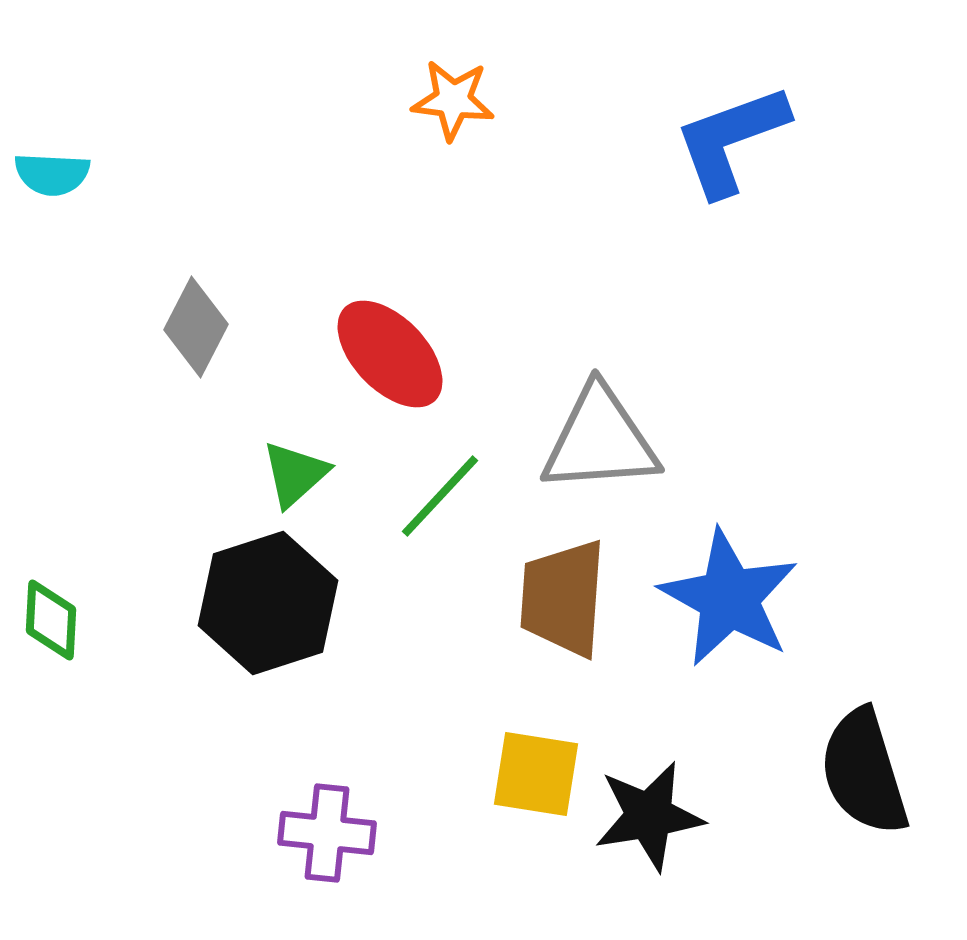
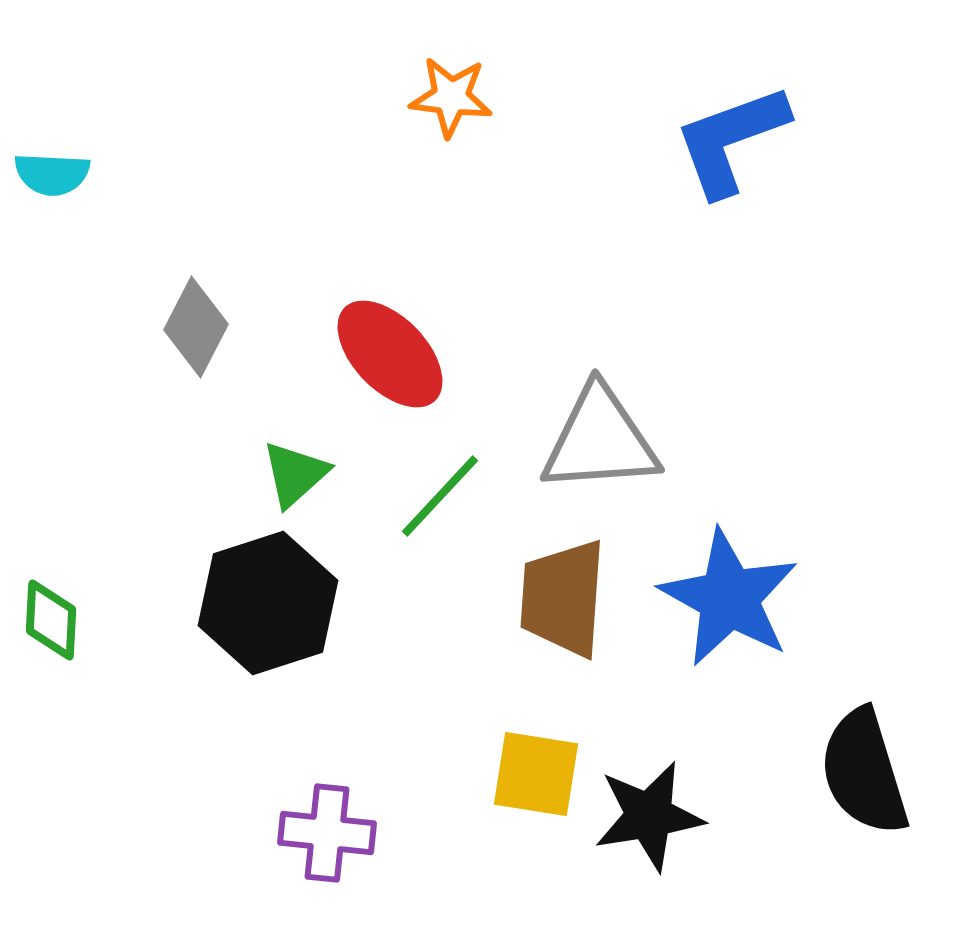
orange star: moved 2 px left, 3 px up
